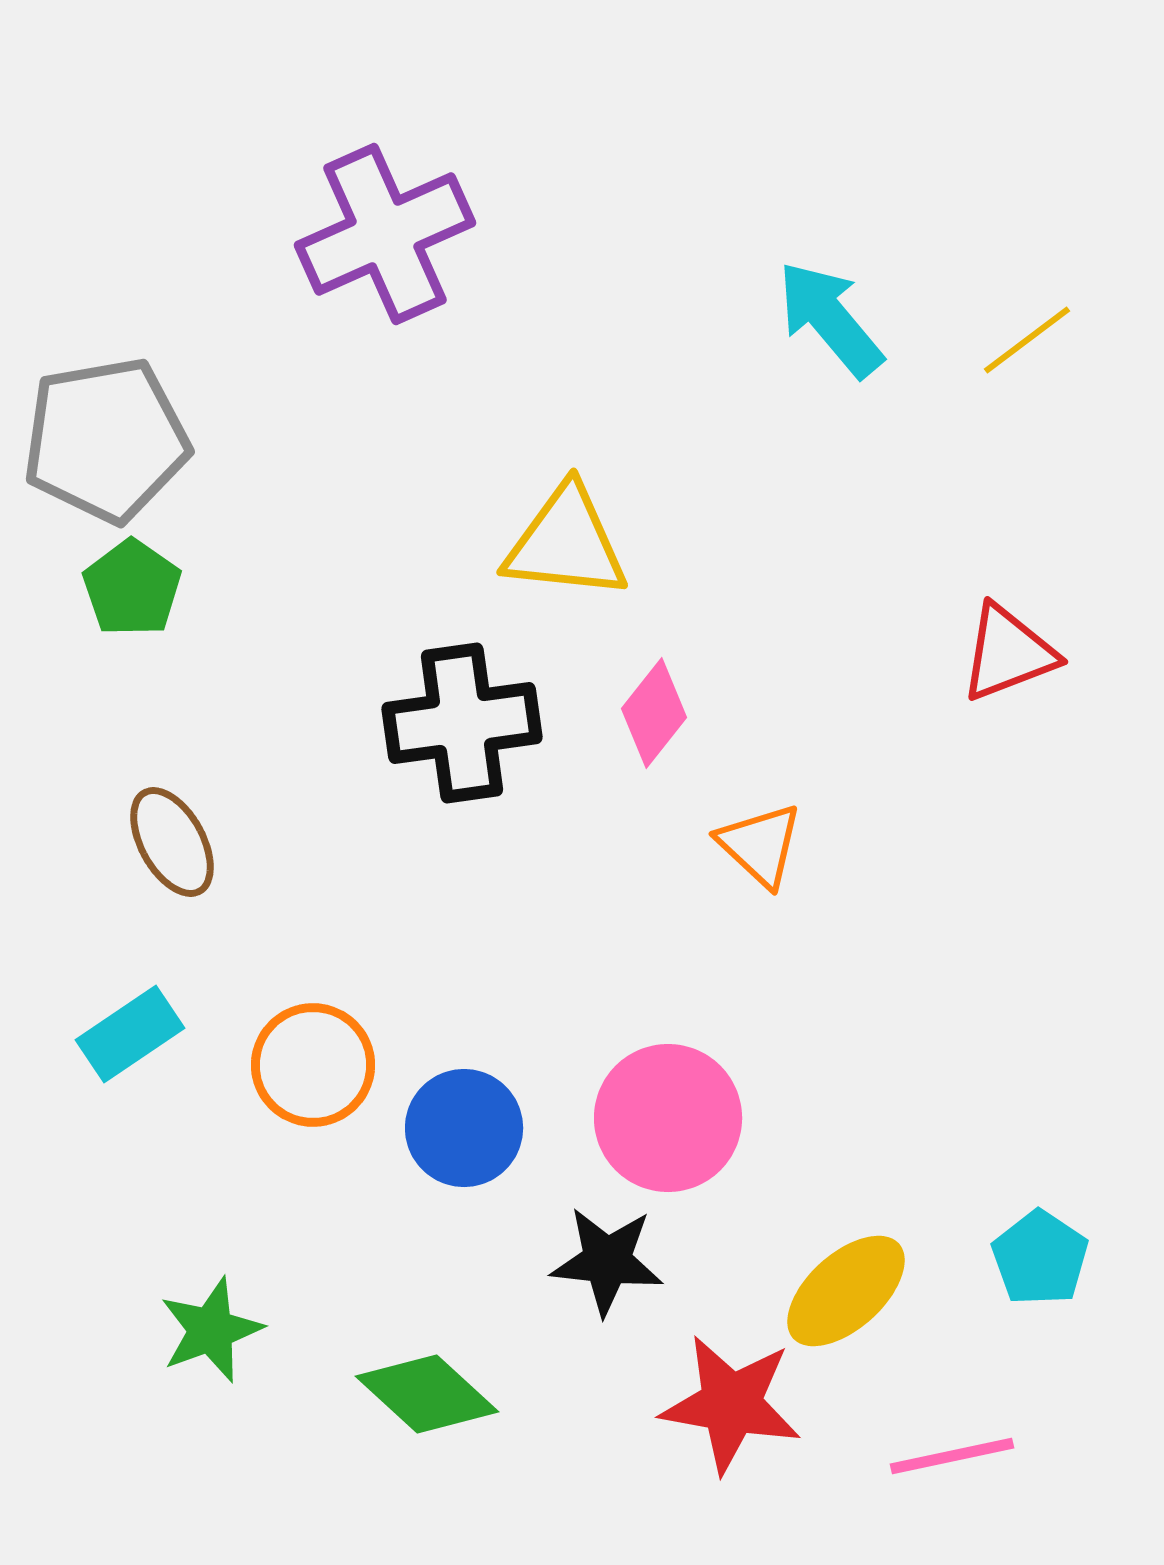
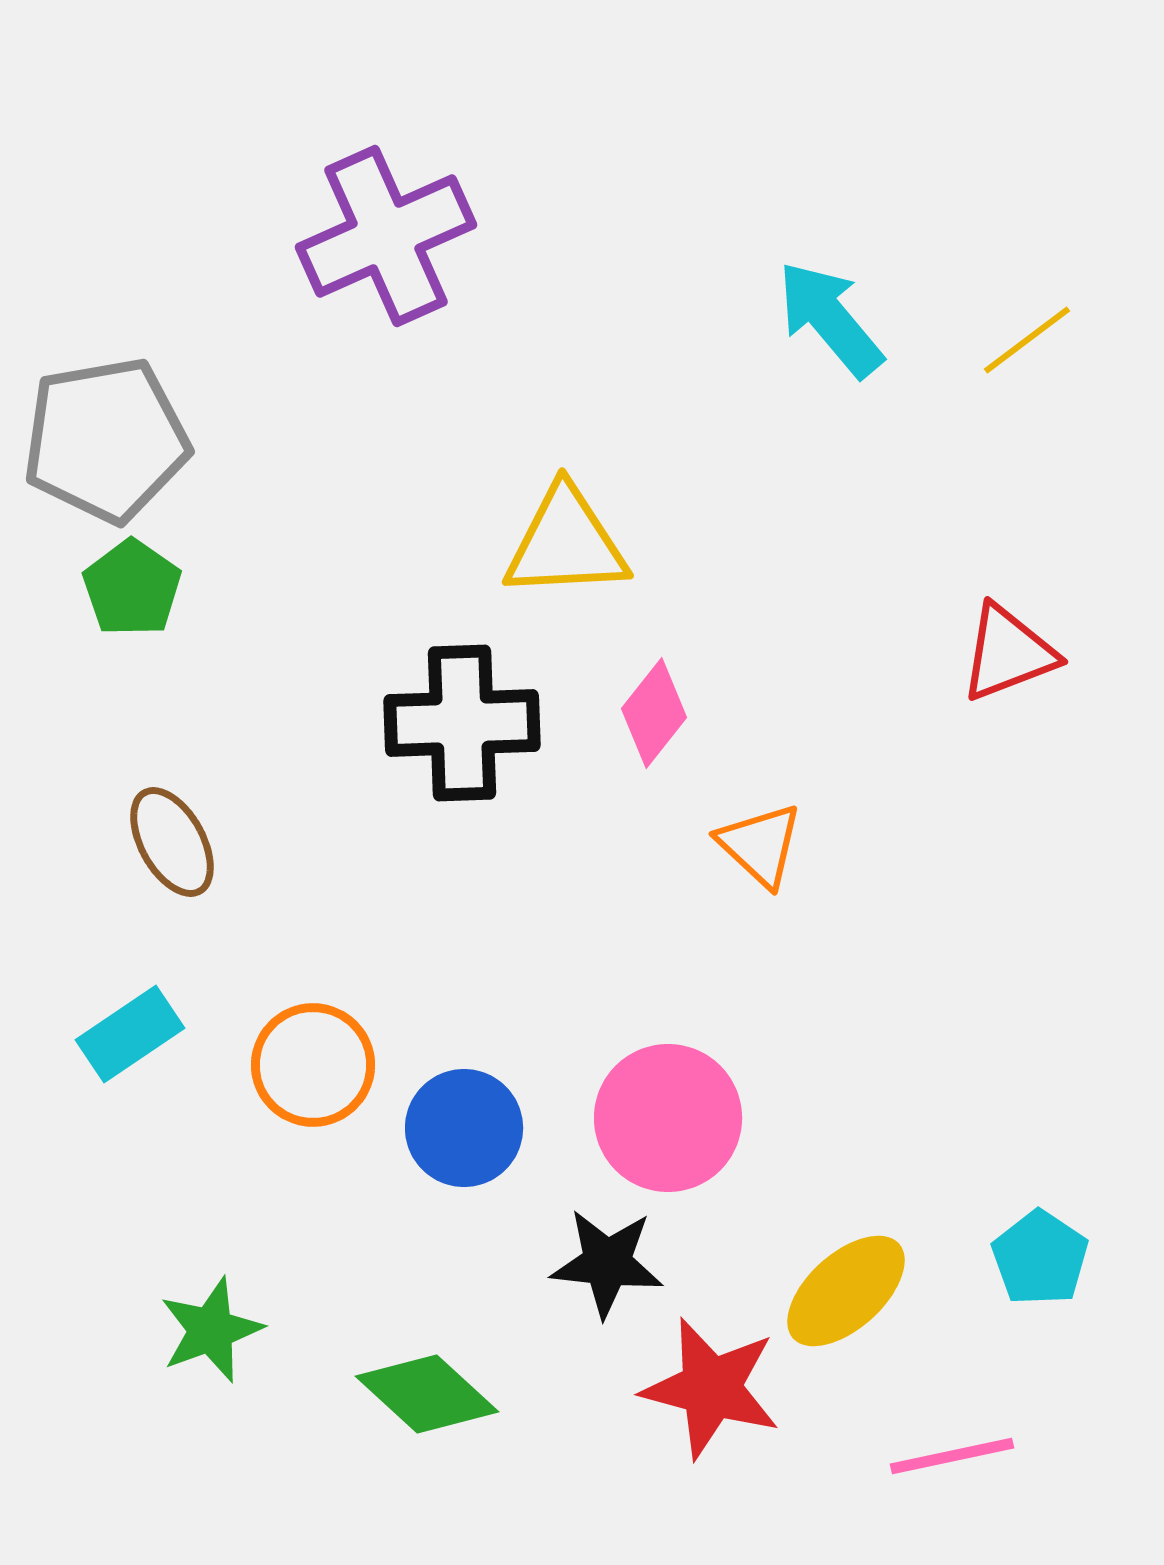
purple cross: moved 1 px right, 2 px down
yellow triangle: rotated 9 degrees counterclockwise
black cross: rotated 6 degrees clockwise
black star: moved 2 px down
red star: moved 20 px left, 16 px up; rotated 5 degrees clockwise
